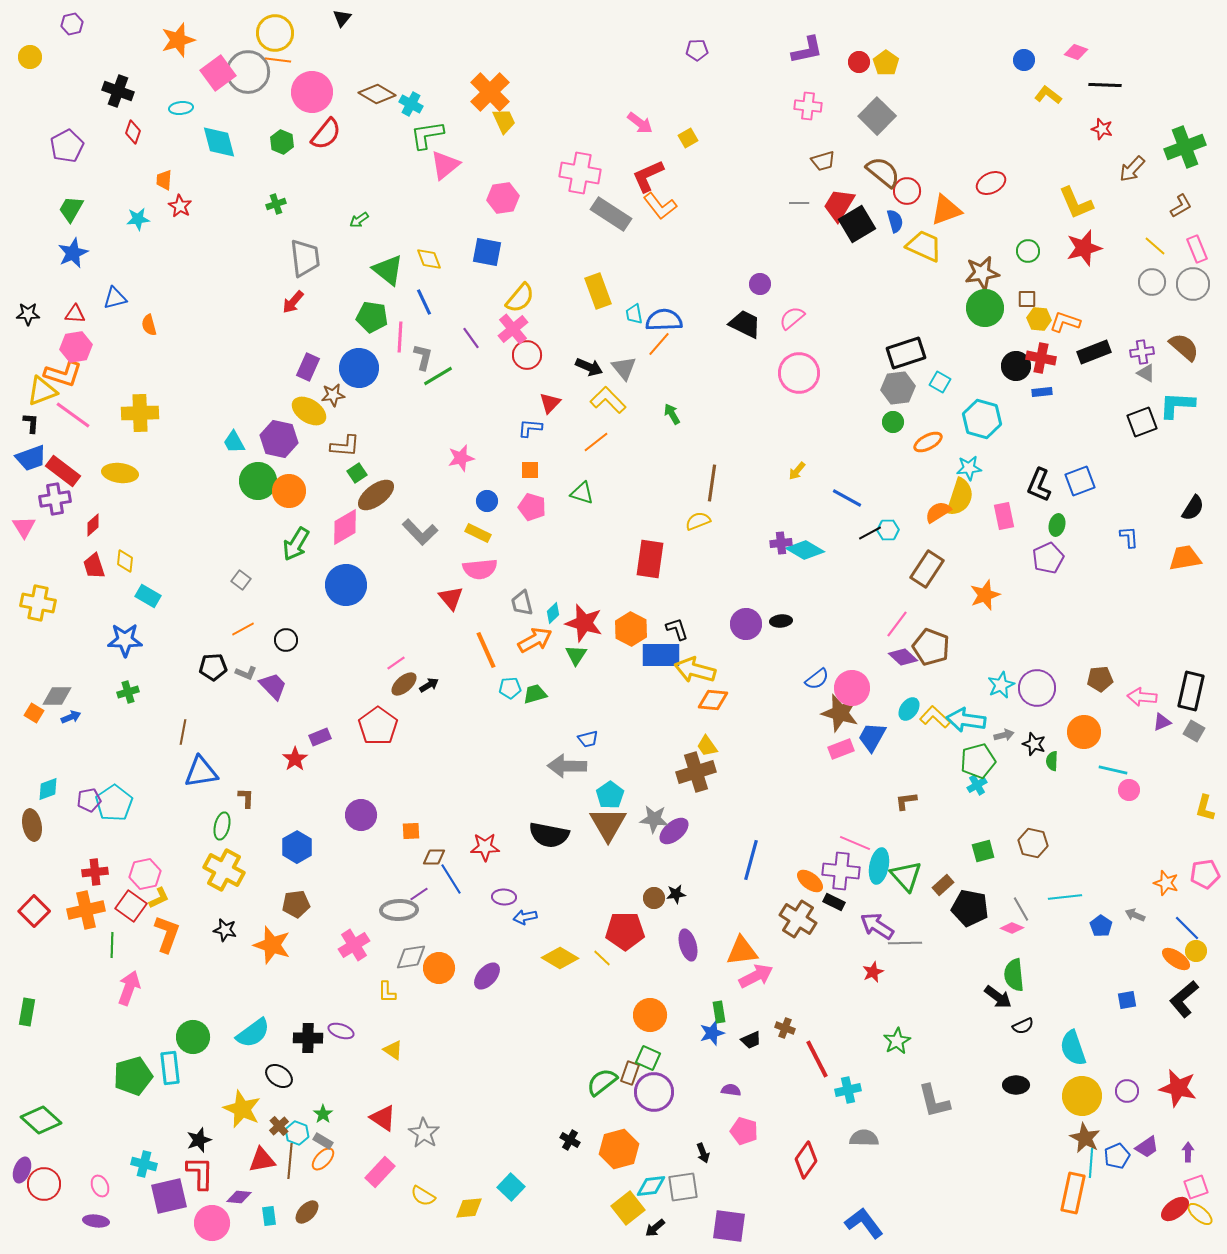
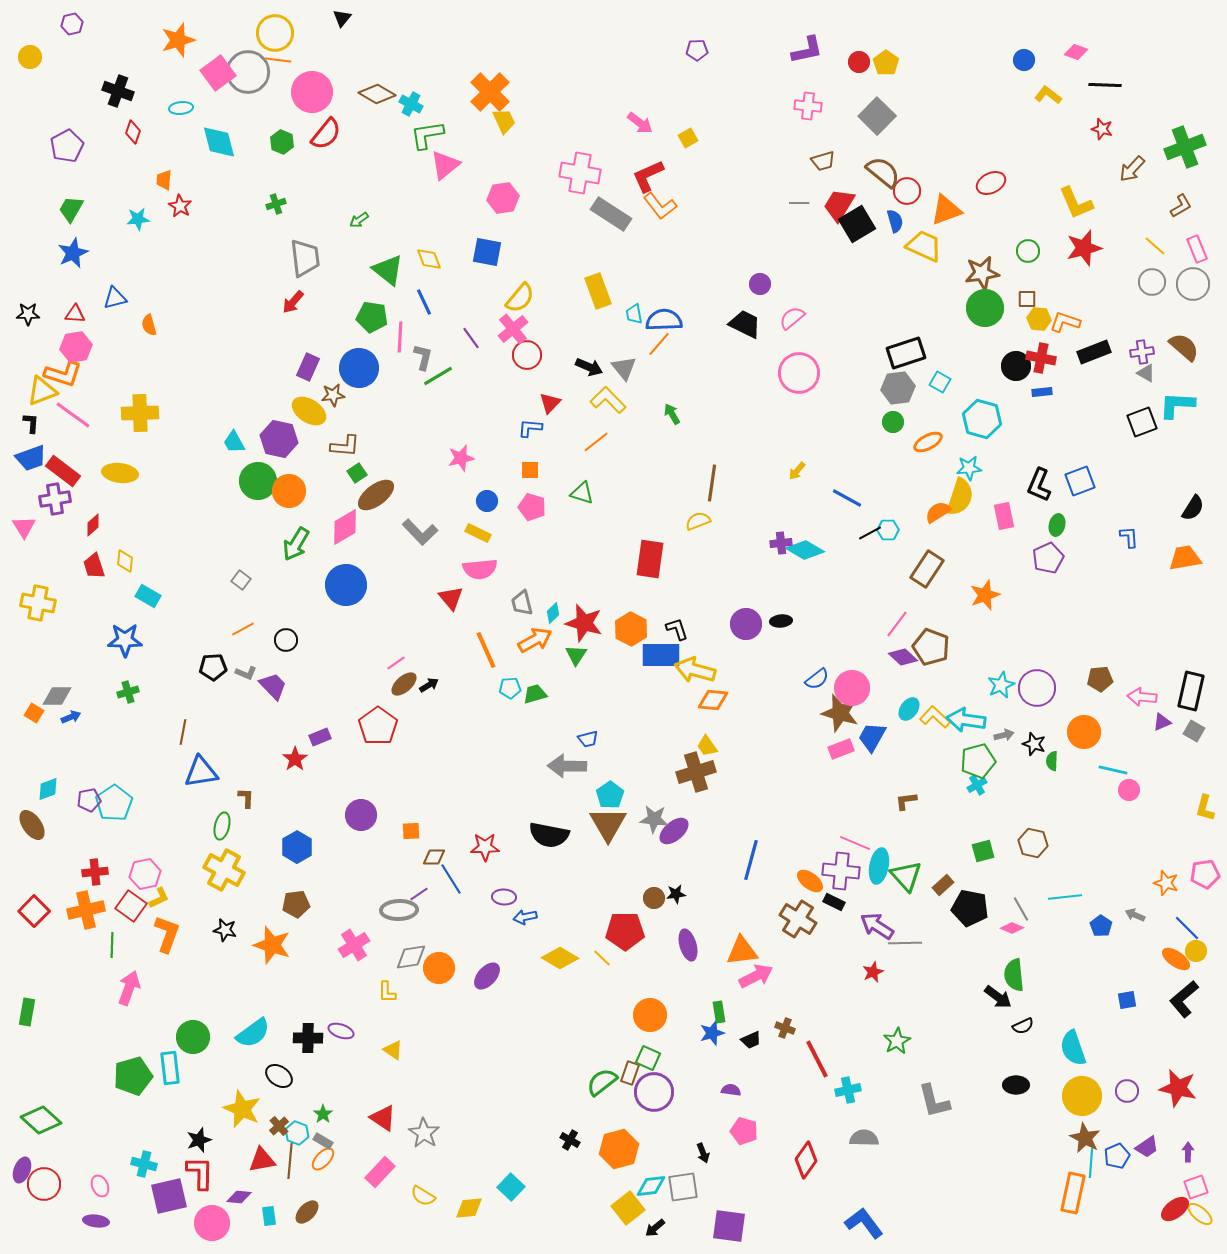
brown ellipse at (32, 825): rotated 24 degrees counterclockwise
